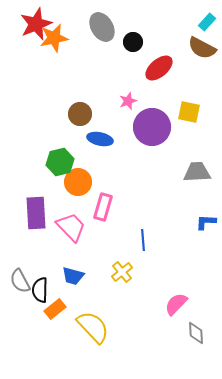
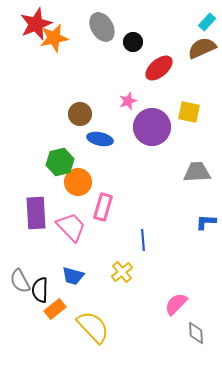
brown semicircle: rotated 128 degrees clockwise
